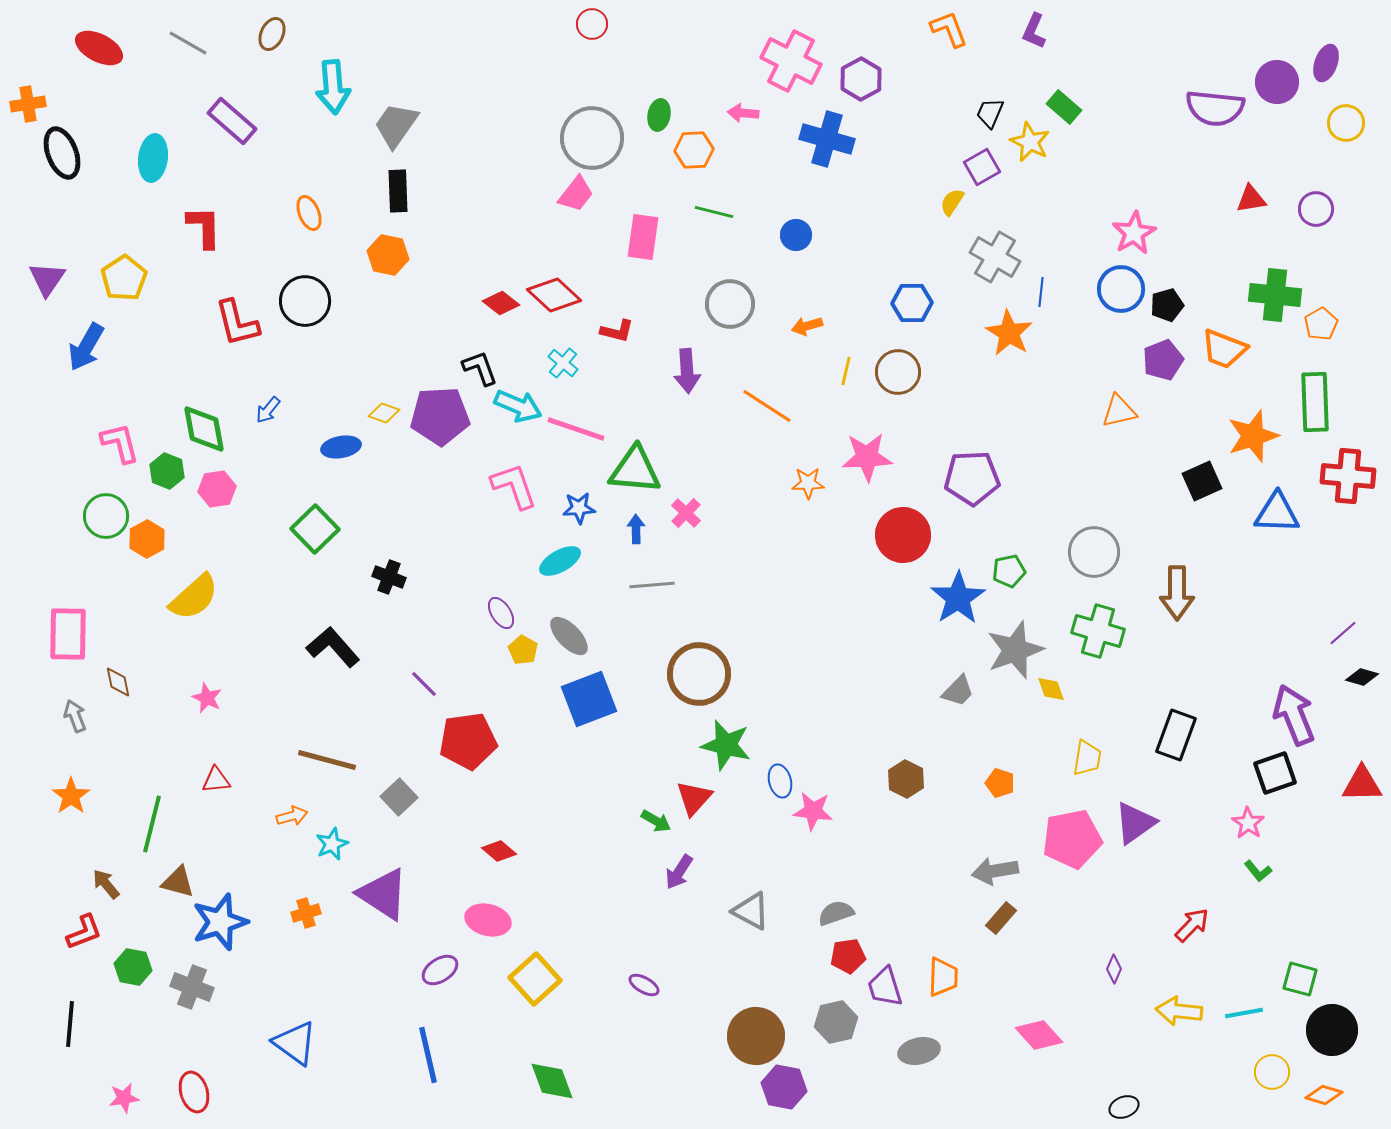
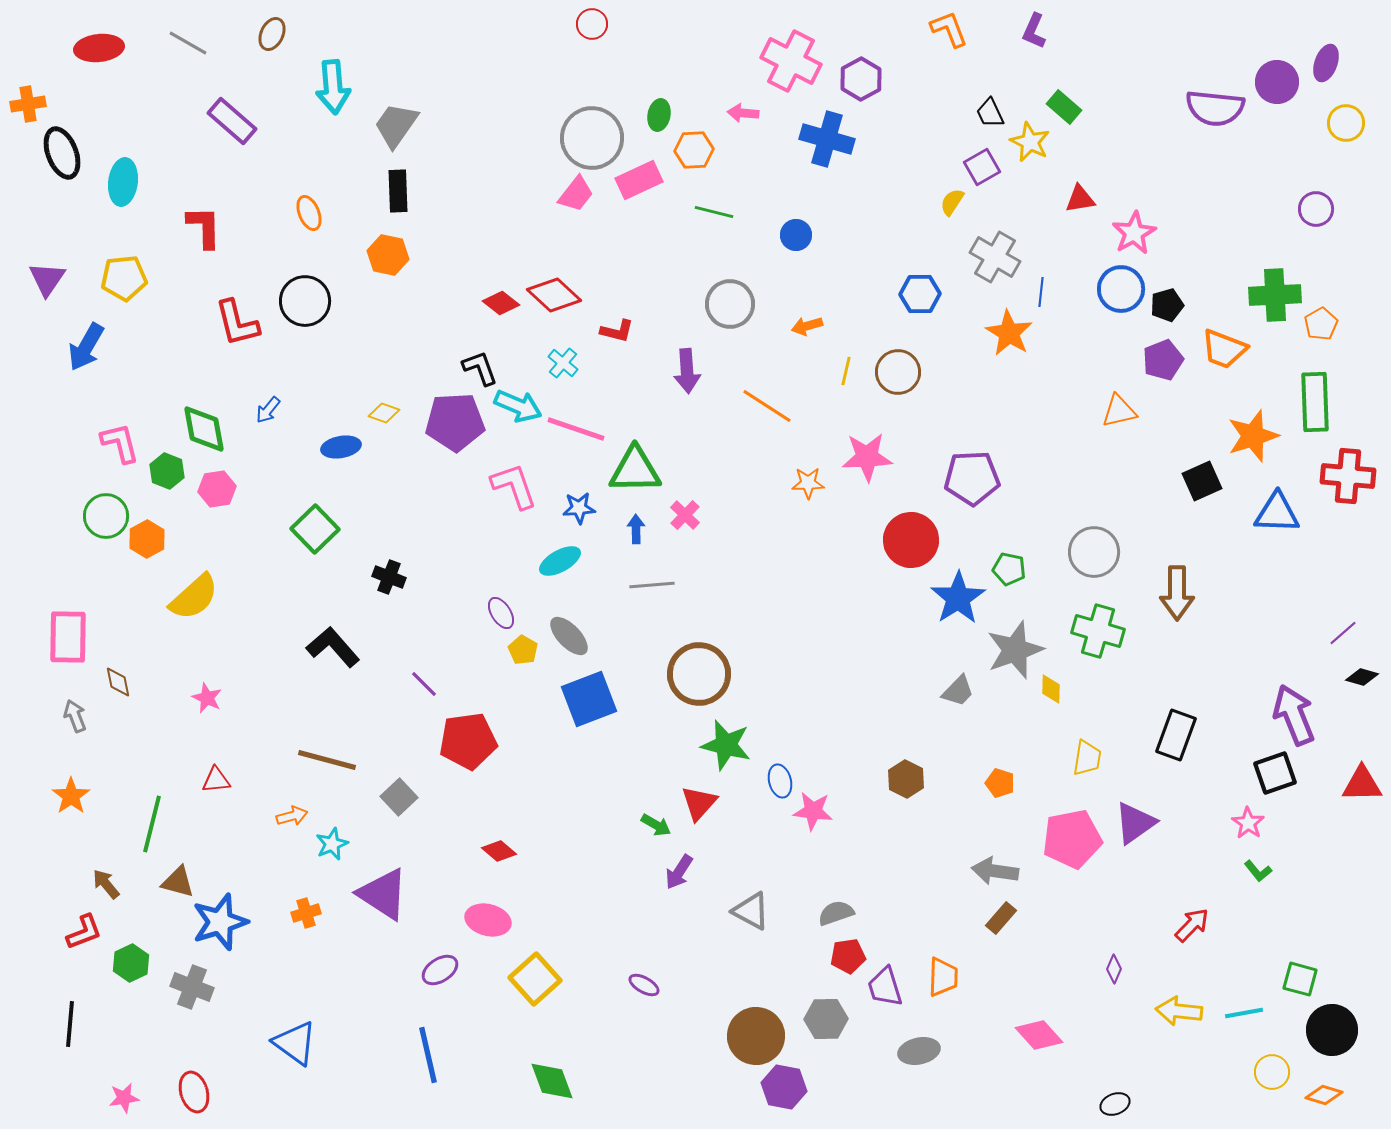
red ellipse at (99, 48): rotated 33 degrees counterclockwise
black trapezoid at (990, 113): rotated 48 degrees counterclockwise
cyan ellipse at (153, 158): moved 30 px left, 24 px down
red triangle at (1251, 199): moved 171 px left
pink rectangle at (643, 237): moved 4 px left, 57 px up; rotated 57 degrees clockwise
yellow pentagon at (124, 278): rotated 27 degrees clockwise
green cross at (1275, 295): rotated 9 degrees counterclockwise
blue hexagon at (912, 303): moved 8 px right, 9 px up
purple pentagon at (440, 416): moved 15 px right, 6 px down
green triangle at (635, 470): rotated 6 degrees counterclockwise
pink cross at (686, 513): moved 1 px left, 2 px down
red circle at (903, 535): moved 8 px right, 5 px down
green pentagon at (1009, 571): moved 2 px up; rotated 24 degrees clockwise
pink rectangle at (68, 634): moved 3 px down
yellow diamond at (1051, 689): rotated 20 degrees clockwise
red triangle at (694, 798): moved 5 px right, 5 px down
green arrow at (656, 821): moved 4 px down
gray arrow at (995, 871): rotated 18 degrees clockwise
green hexagon at (133, 967): moved 2 px left, 4 px up; rotated 24 degrees clockwise
gray hexagon at (836, 1022): moved 10 px left, 3 px up; rotated 12 degrees clockwise
black ellipse at (1124, 1107): moved 9 px left, 3 px up
